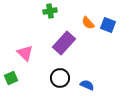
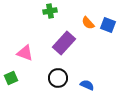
pink triangle: rotated 24 degrees counterclockwise
black circle: moved 2 px left
